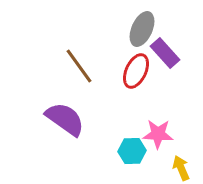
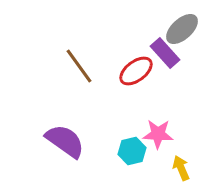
gray ellipse: moved 40 px right; rotated 24 degrees clockwise
red ellipse: rotated 28 degrees clockwise
purple semicircle: moved 22 px down
cyan hexagon: rotated 12 degrees counterclockwise
